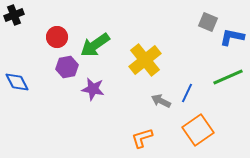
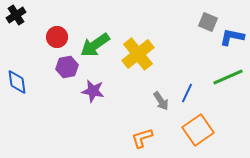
black cross: moved 2 px right; rotated 12 degrees counterclockwise
yellow cross: moved 7 px left, 6 px up
blue diamond: rotated 20 degrees clockwise
purple star: moved 2 px down
gray arrow: rotated 150 degrees counterclockwise
